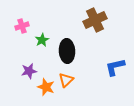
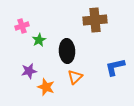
brown cross: rotated 20 degrees clockwise
green star: moved 3 px left
orange triangle: moved 9 px right, 3 px up
